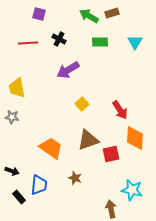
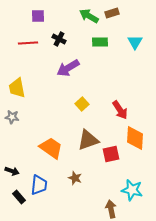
purple square: moved 1 px left, 2 px down; rotated 16 degrees counterclockwise
purple arrow: moved 2 px up
